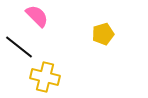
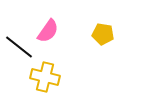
pink semicircle: moved 11 px right, 15 px down; rotated 80 degrees clockwise
yellow pentagon: rotated 25 degrees clockwise
